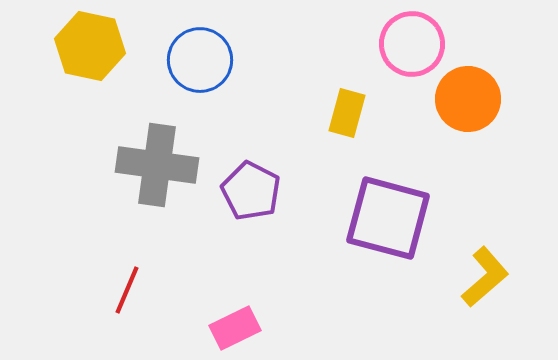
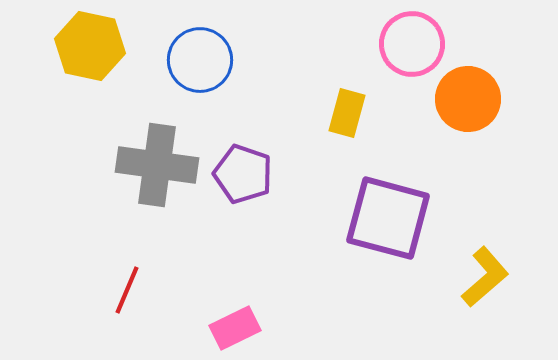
purple pentagon: moved 8 px left, 17 px up; rotated 8 degrees counterclockwise
